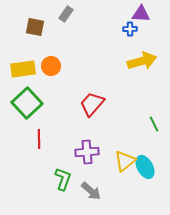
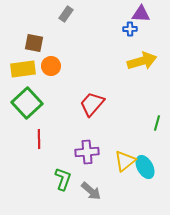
brown square: moved 1 px left, 16 px down
green line: moved 3 px right, 1 px up; rotated 42 degrees clockwise
